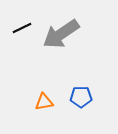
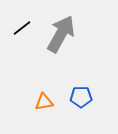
black line: rotated 12 degrees counterclockwise
gray arrow: rotated 153 degrees clockwise
